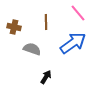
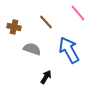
brown line: rotated 42 degrees counterclockwise
blue arrow: moved 4 px left, 7 px down; rotated 84 degrees counterclockwise
